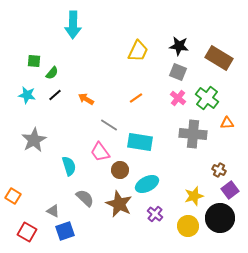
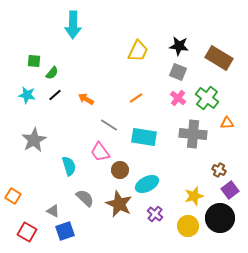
cyan rectangle: moved 4 px right, 5 px up
